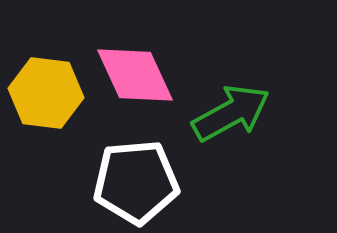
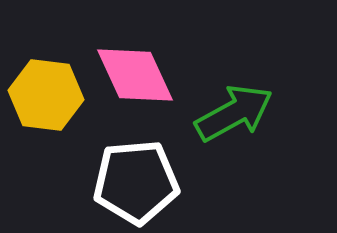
yellow hexagon: moved 2 px down
green arrow: moved 3 px right
